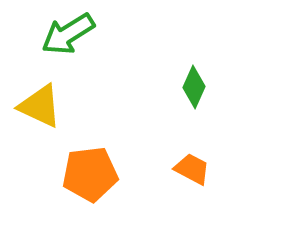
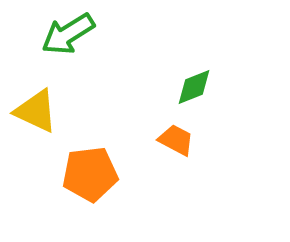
green diamond: rotated 45 degrees clockwise
yellow triangle: moved 4 px left, 5 px down
orange trapezoid: moved 16 px left, 29 px up
